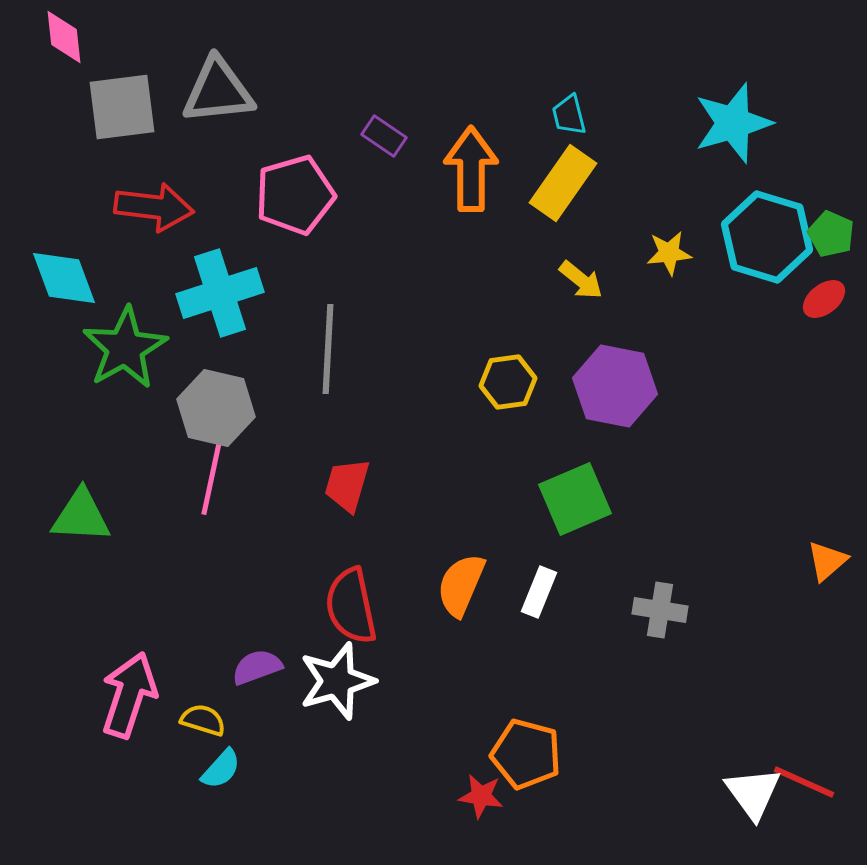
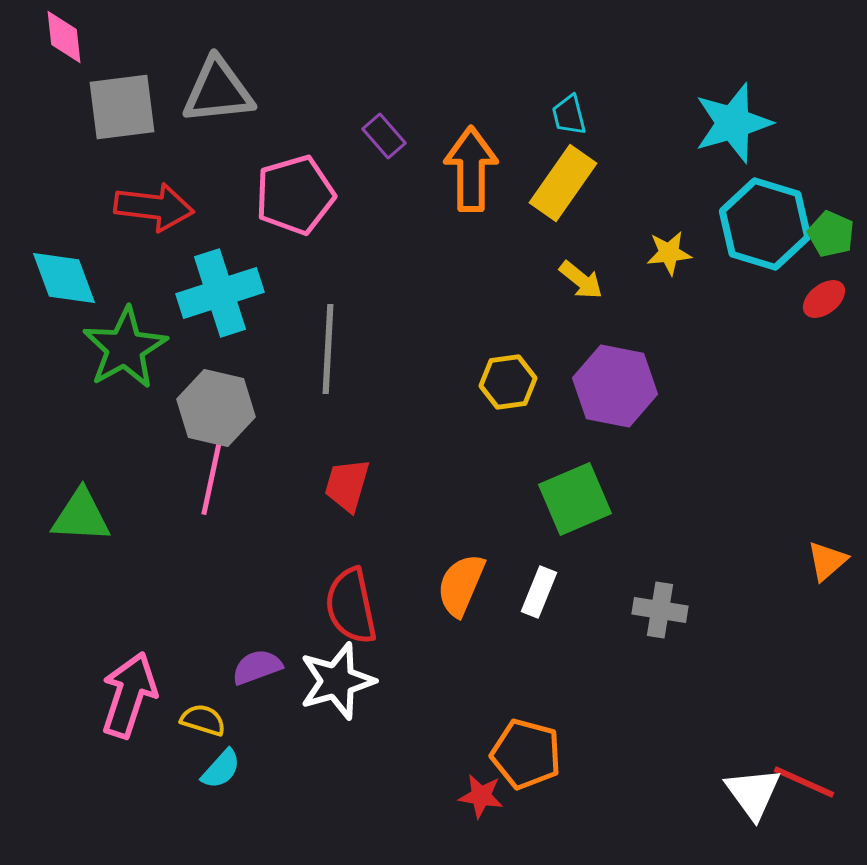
purple rectangle: rotated 15 degrees clockwise
cyan hexagon: moved 2 px left, 13 px up
